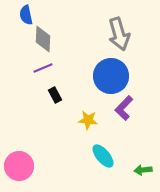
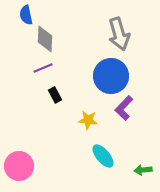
gray diamond: moved 2 px right
